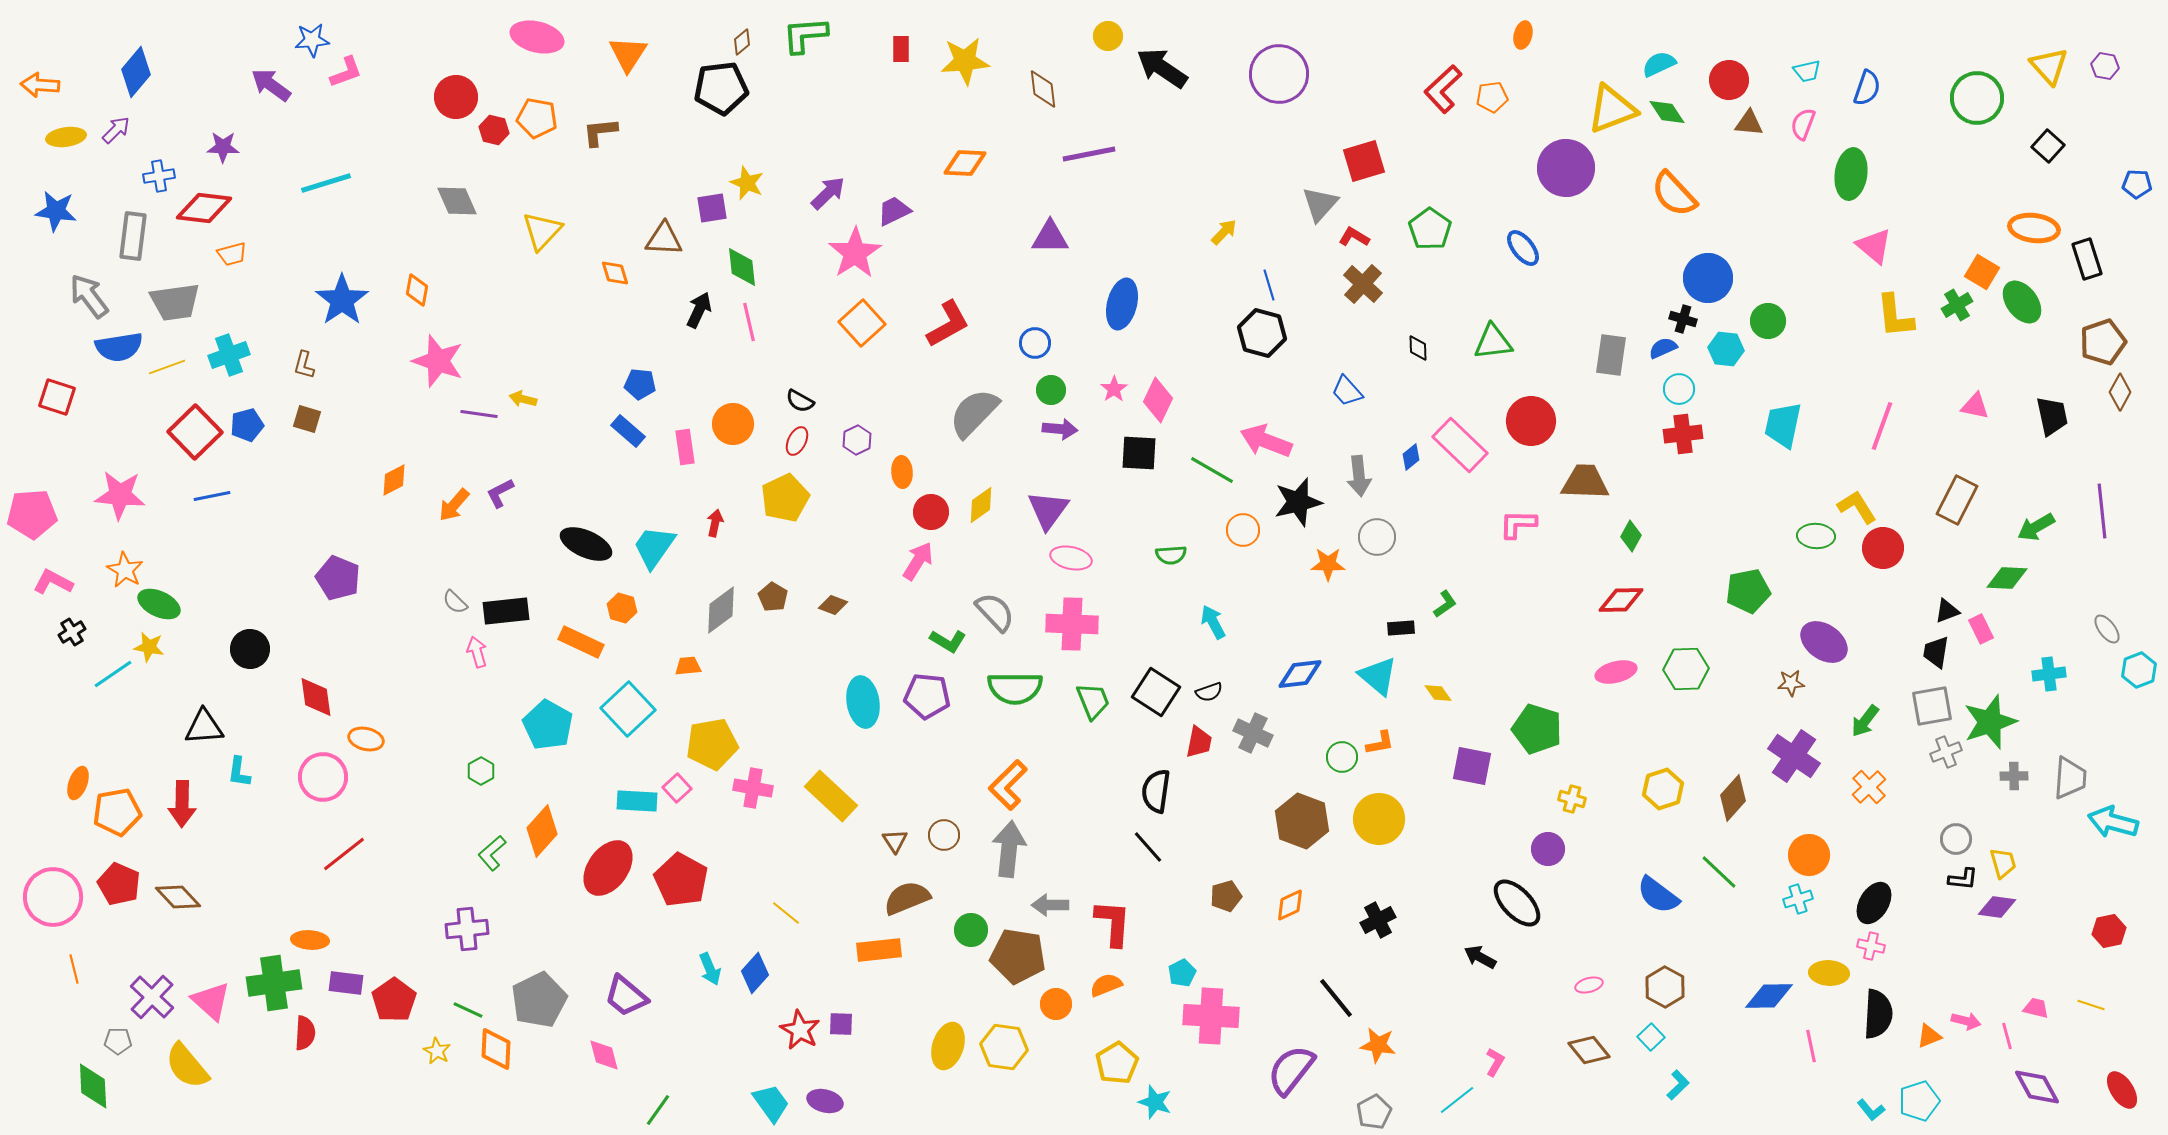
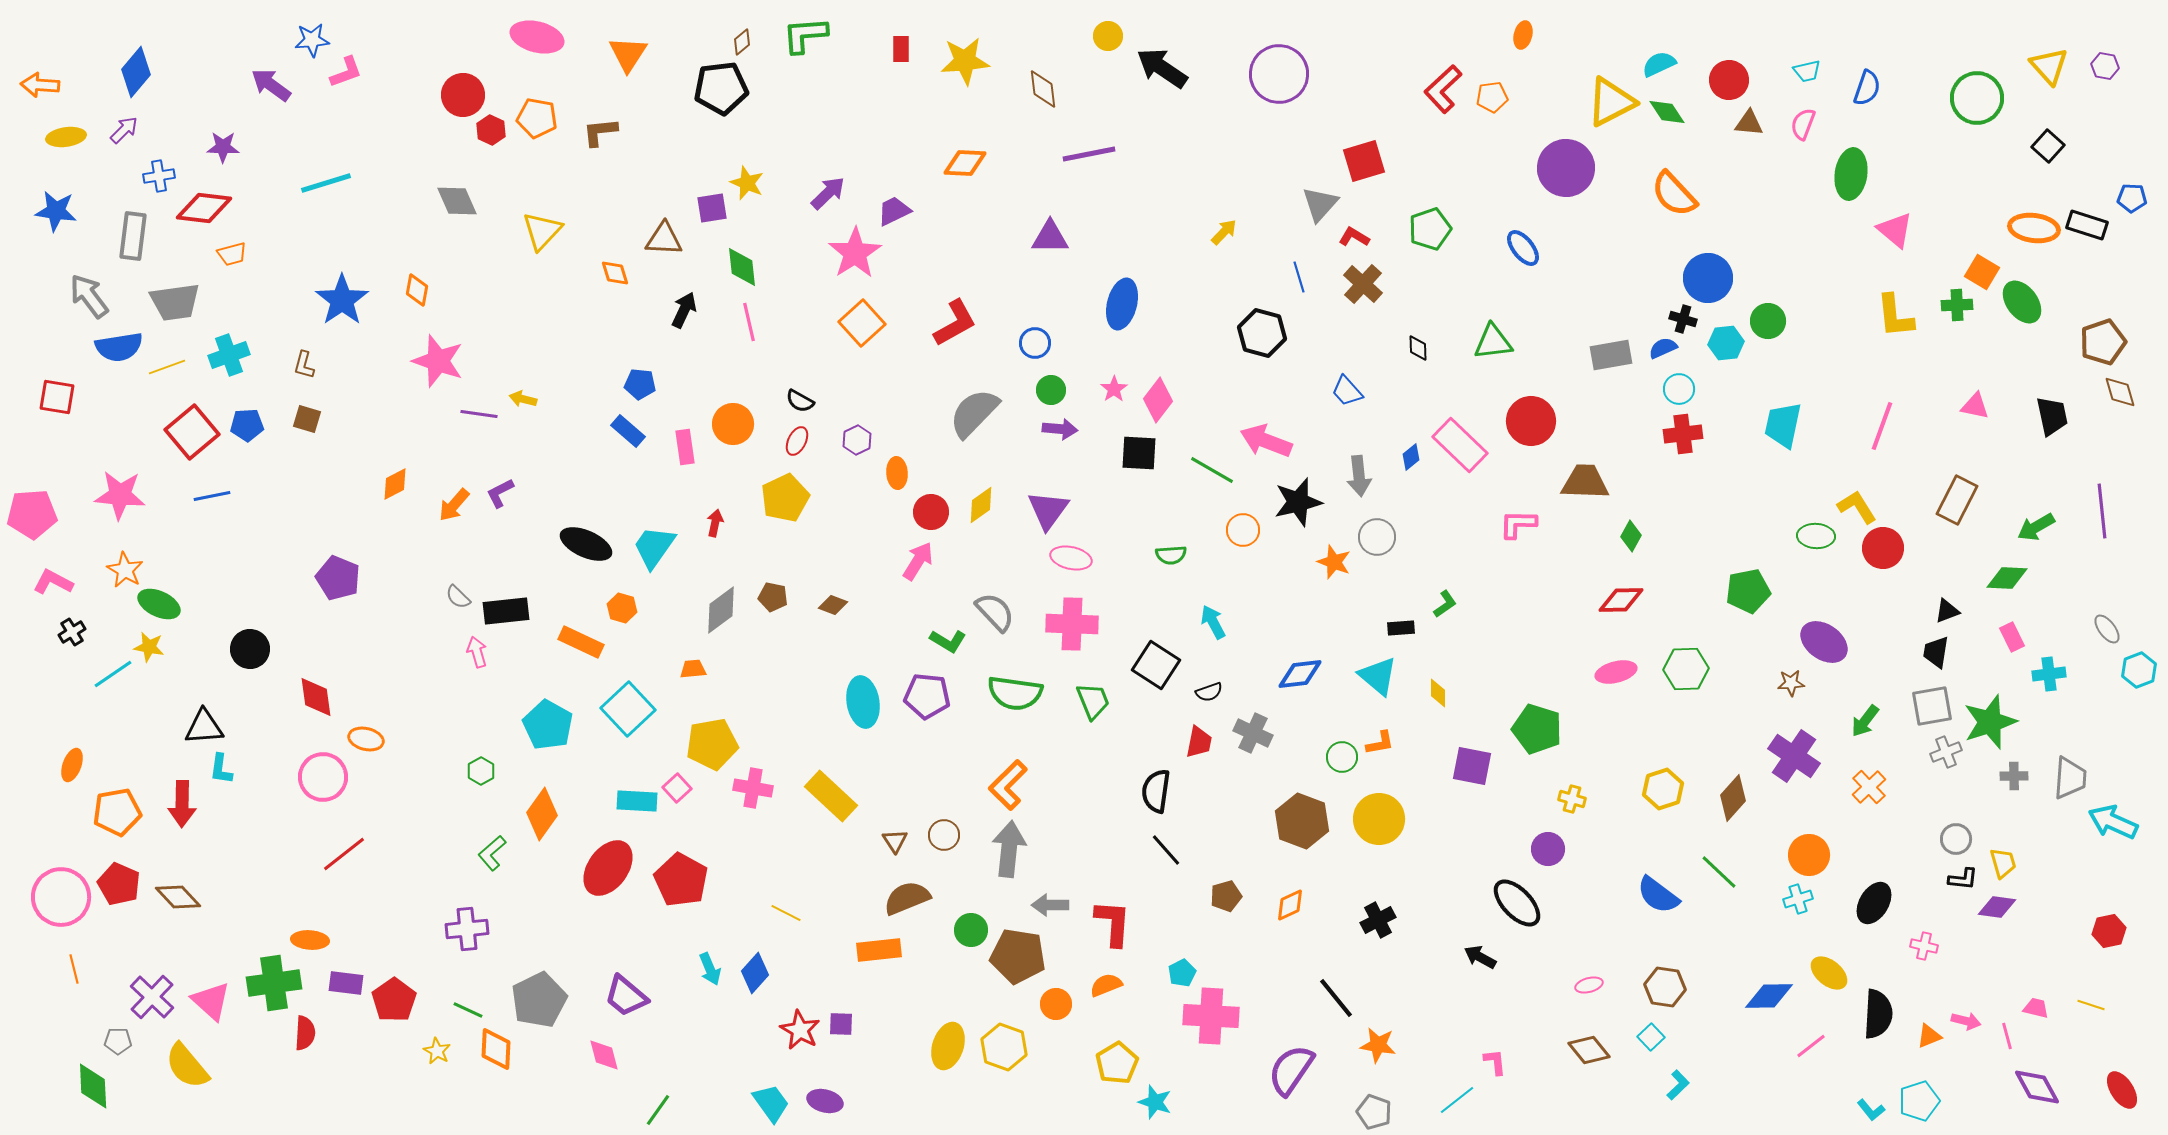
red circle at (456, 97): moved 7 px right, 2 px up
yellow triangle at (1612, 109): moved 1 px left, 7 px up; rotated 6 degrees counterclockwise
purple arrow at (116, 130): moved 8 px right
red hexagon at (494, 130): moved 3 px left; rotated 12 degrees clockwise
blue pentagon at (2137, 184): moved 5 px left, 14 px down
green pentagon at (1430, 229): rotated 18 degrees clockwise
pink triangle at (1874, 246): moved 21 px right, 16 px up
black rectangle at (2087, 259): moved 34 px up; rotated 54 degrees counterclockwise
blue line at (1269, 285): moved 30 px right, 8 px up
green cross at (1957, 305): rotated 28 degrees clockwise
black arrow at (699, 310): moved 15 px left
red L-shape at (948, 324): moved 7 px right, 1 px up
cyan hexagon at (1726, 349): moved 6 px up; rotated 12 degrees counterclockwise
gray rectangle at (1611, 355): rotated 72 degrees clockwise
brown diamond at (2120, 392): rotated 45 degrees counterclockwise
red square at (57, 397): rotated 9 degrees counterclockwise
pink diamond at (1158, 400): rotated 12 degrees clockwise
blue pentagon at (247, 425): rotated 12 degrees clockwise
red square at (195, 432): moved 3 px left; rotated 4 degrees clockwise
orange ellipse at (902, 472): moved 5 px left, 1 px down
orange diamond at (394, 480): moved 1 px right, 4 px down
orange star at (1328, 564): moved 6 px right, 2 px up; rotated 20 degrees clockwise
brown pentagon at (773, 597): rotated 20 degrees counterclockwise
gray semicircle at (455, 602): moved 3 px right, 5 px up
pink rectangle at (1981, 629): moved 31 px right, 8 px down
orange trapezoid at (688, 666): moved 5 px right, 3 px down
green semicircle at (1015, 688): moved 5 px down; rotated 8 degrees clockwise
black square at (1156, 692): moved 27 px up
yellow diamond at (1438, 693): rotated 36 degrees clockwise
cyan L-shape at (239, 772): moved 18 px left, 3 px up
orange ellipse at (78, 783): moved 6 px left, 18 px up
cyan arrow at (2113, 822): rotated 9 degrees clockwise
orange diamond at (542, 831): moved 17 px up; rotated 6 degrees counterclockwise
black line at (1148, 847): moved 18 px right, 3 px down
pink circle at (53, 897): moved 8 px right
yellow line at (786, 913): rotated 12 degrees counterclockwise
pink cross at (1871, 946): moved 53 px right
yellow ellipse at (1829, 973): rotated 36 degrees clockwise
brown hexagon at (1665, 987): rotated 21 degrees counterclockwise
pink line at (1811, 1046): rotated 64 degrees clockwise
yellow hexagon at (1004, 1047): rotated 12 degrees clockwise
pink L-shape at (1495, 1062): rotated 36 degrees counterclockwise
purple semicircle at (1291, 1070): rotated 4 degrees counterclockwise
gray pentagon at (1374, 1112): rotated 24 degrees counterclockwise
